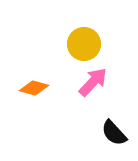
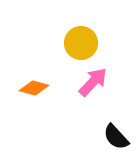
yellow circle: moved 3 px left, 1 px up
black semicircle: moved 2 px right, 4 px down
